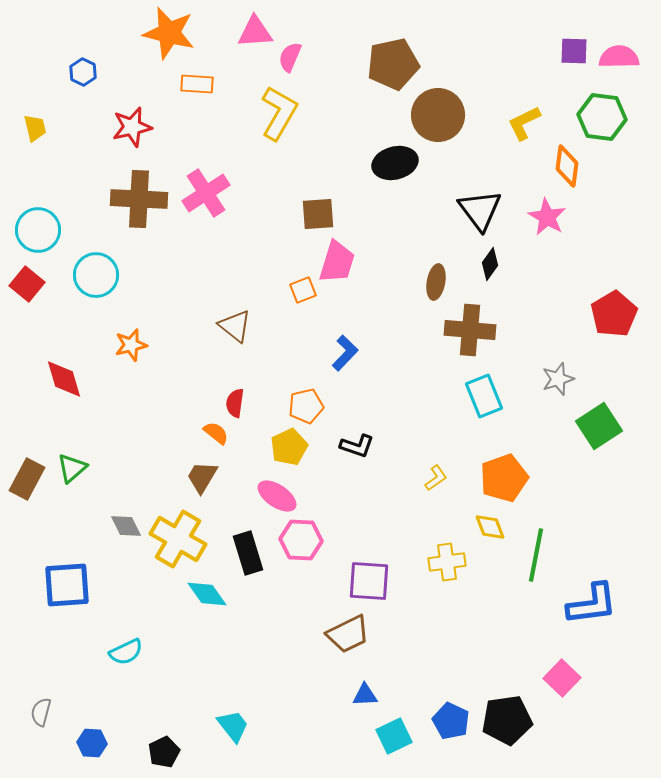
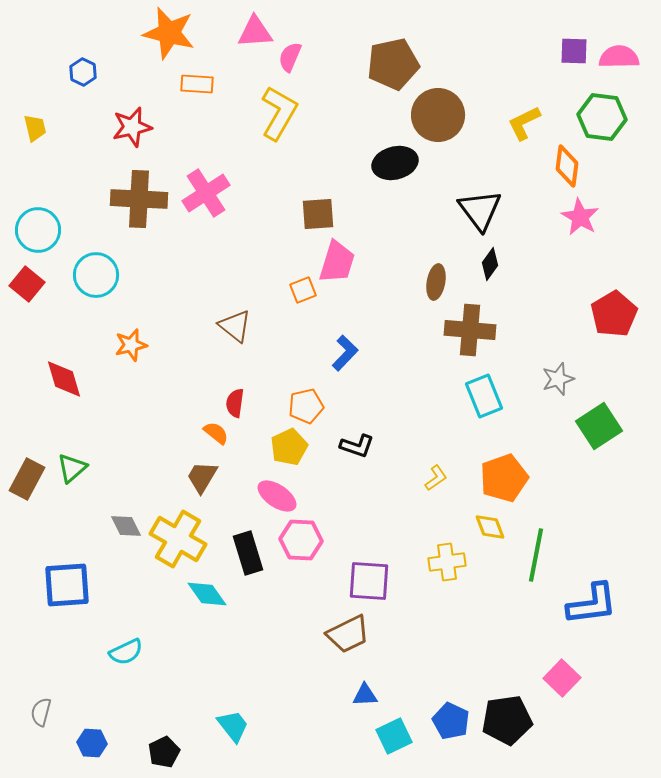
pink star at (547, 217): moved 33 px right
